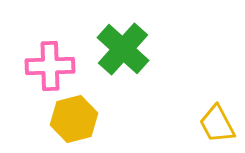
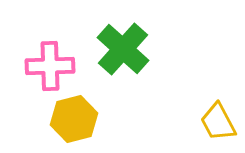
yellow trapezoid: moved 1 px right, 2 px up
